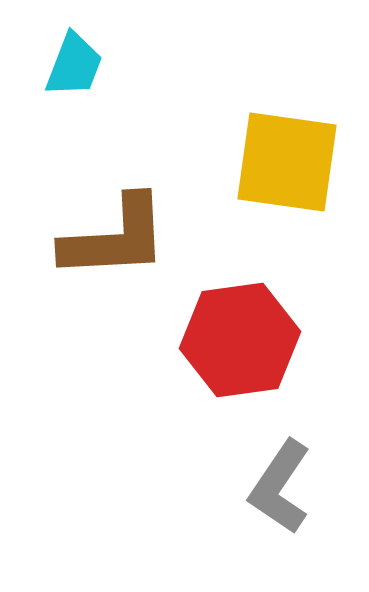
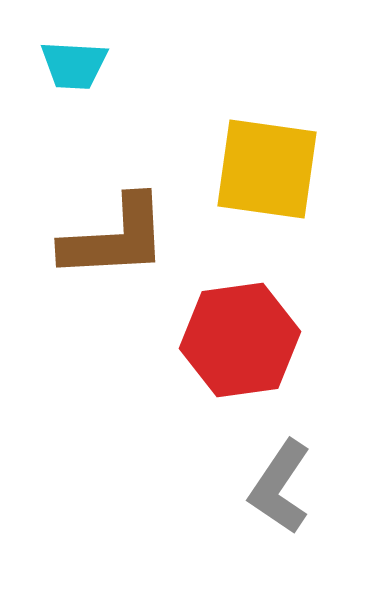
cyan trapezoid: rotated 72 degrees clockwise
yellow square: moved 20 px left, 7 px down
